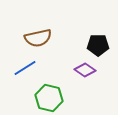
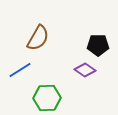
brown semicircle: rotated 48 degrees counterclockwise
blue line: moved 5 px left, 2 px down
green hexagon: moved 2 px left; rotated 16 degrees counterclockwise
